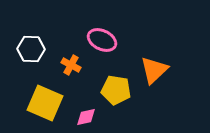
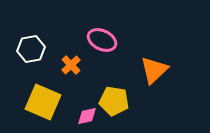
white hexagon: rotated 12 degrees counterclockwise
orange cross: rotated 18 degrees clockwise
yellow pentagon: moved 2 px left, 11 px down
yellow square: moved 2 px left, 1 px up
pink diamond: moved 1 px right, 1 px up
